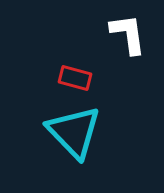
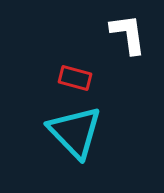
cyan triangle: moved 1 px right
